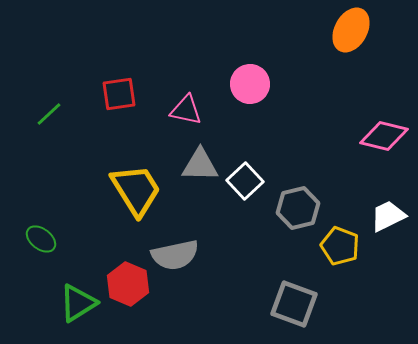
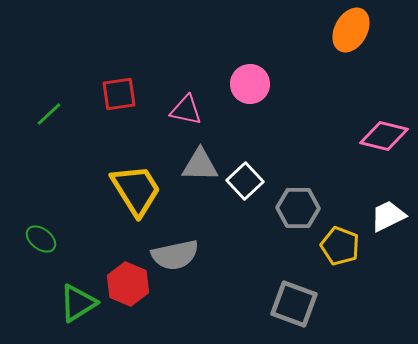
gray hexagon: rotated 15 degrees clockwise
